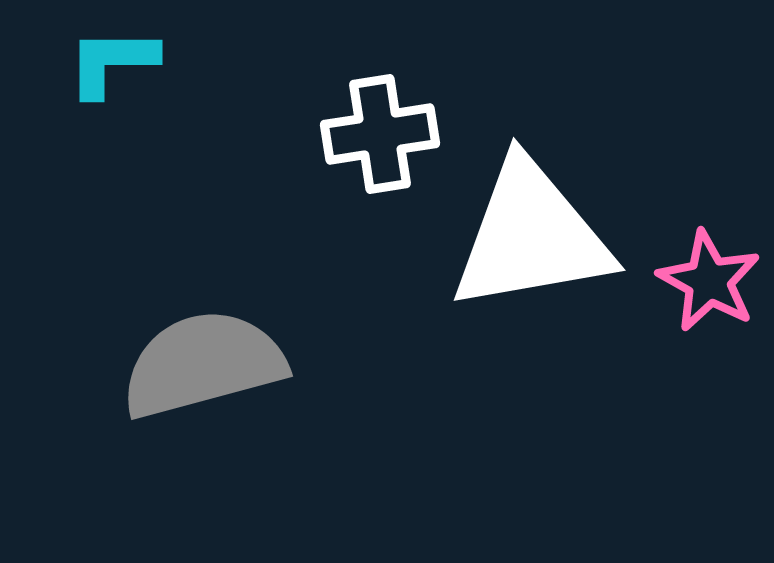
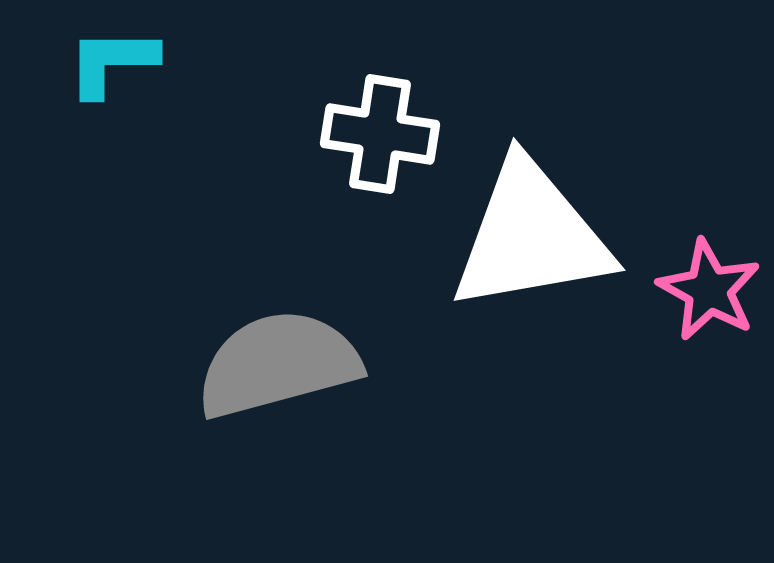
white cross: rotated 18 degrees clockwise
pink star: moved 9 px down
gray semicircle: moved 75 px right
